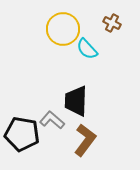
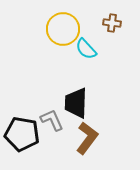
brown cross: rotated 18 degrees counterclockwise
cyan semicircle: moved 1 px left
black trapezoid: moved 2 px down
gray L-shape: rotated 25 degrees clockwise
brown L-shape: moved 2 px right, 2 px up
